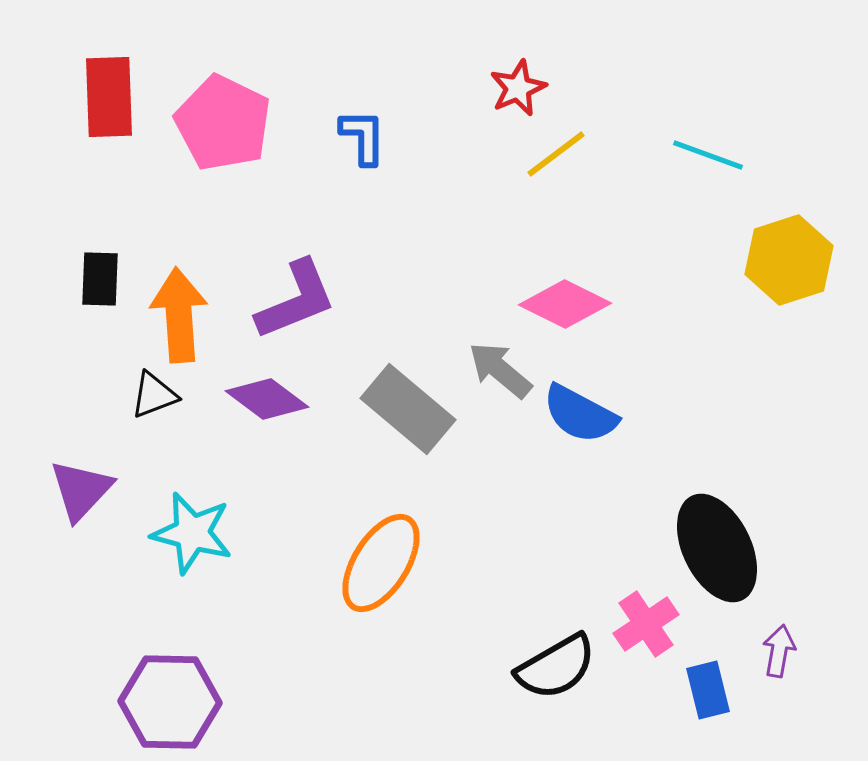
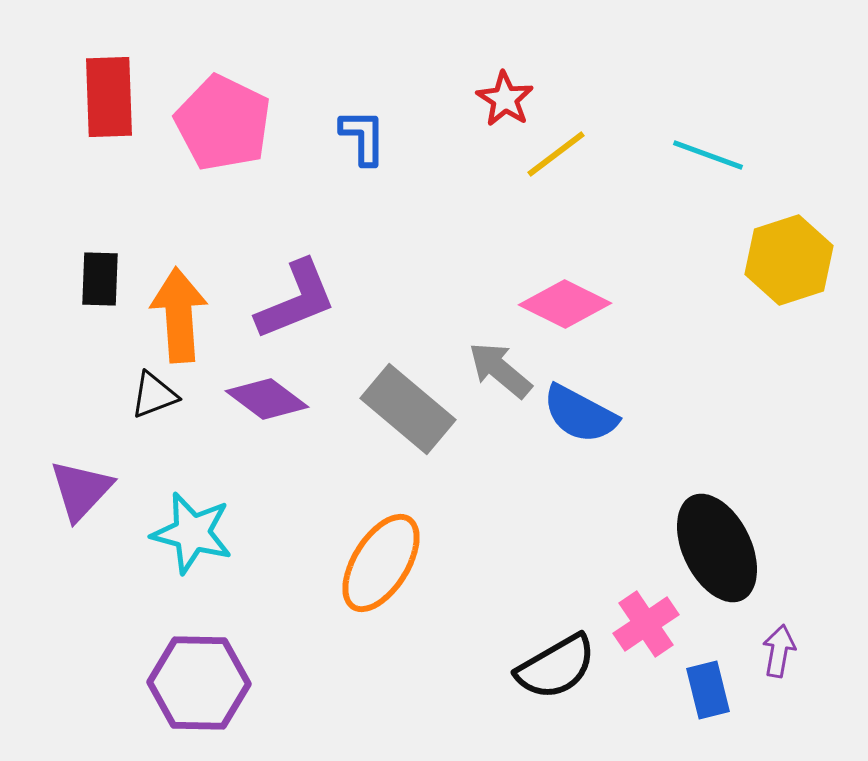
red star: moved 13 px left, 11 px down; rotated 16 degrees counterclockwise
purple hexagon: moved 29 px right, 19 px up
